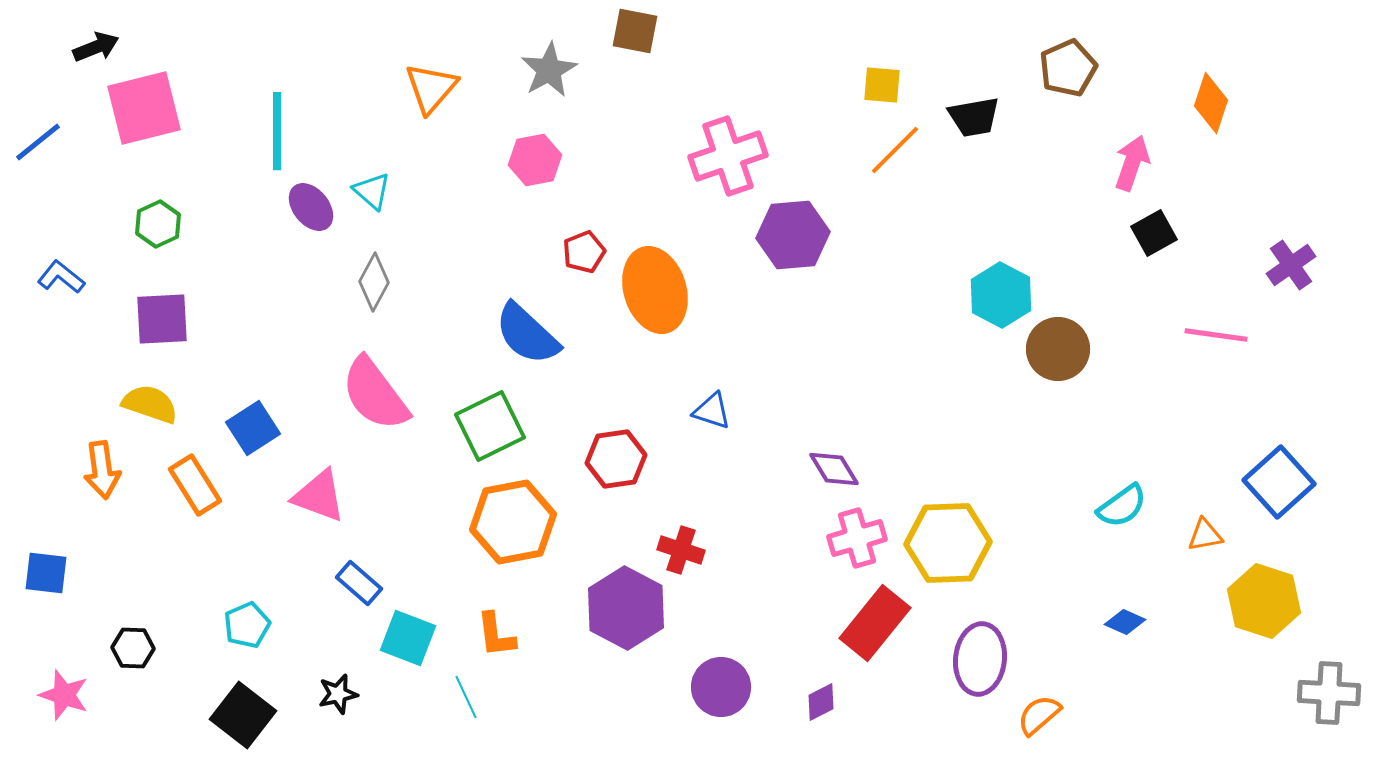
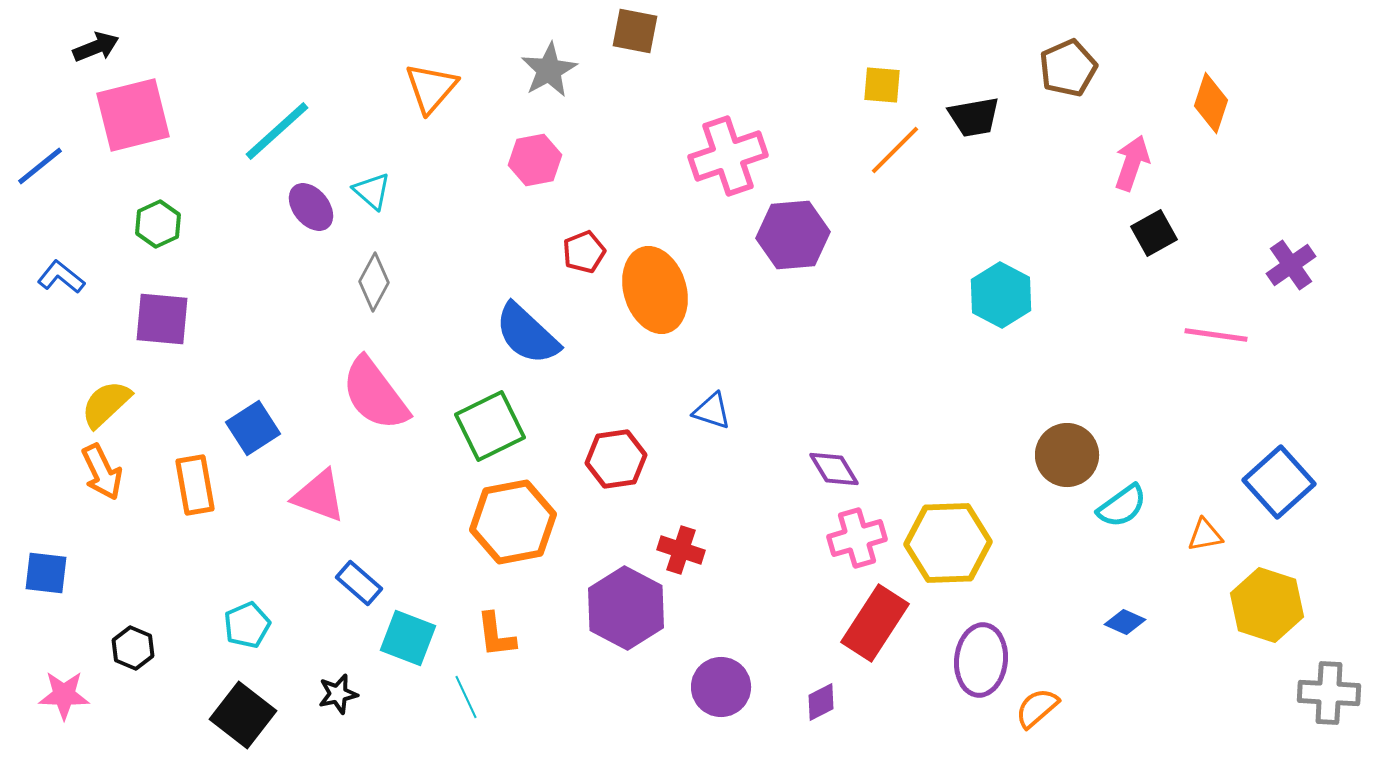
pink square at (144, 108): moved 11 px left, 7 px down
cyan line at (277, 131): rotated 48 degrees clockwise
blue line at (38, 142): moved 2 px right, 24 px down
purple square at (162, 319): rotated 8 degrees clockwise
brown circle at (1058, 349): moved 9 px right, 106 px down
yellow semicircle at (150, 404): moved 44 px left; rotated 62 degrees counterclockwise
orange arrow at (102, 470): moved 2 px down; rotated 18 degrees counterclockwise
orange rectangle at (195, 485): rotated 22 degrees clockwise
yellow hexagon at (1264, 601): moved 3 px right, 4 px down
red rectangle at (875, 623): rotated 6 degrees counterclockwise
black hexagon at (133, 648): rotated 21 degrees clockwise
purple ellipse at (980, 659): moved 1 px right, 1 px down
pink star at (64, 695): rotated 18 degrees counterclockwise
orange semicircle at (1039, 715): moved 2 px left, 7 px up
